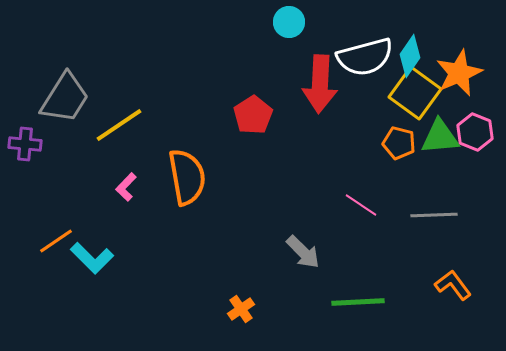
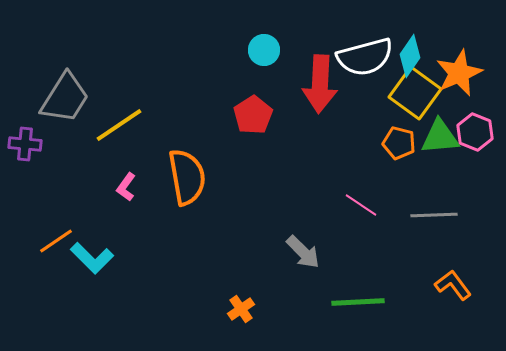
cyan circle: moved 25 px left, 28 px down
pink L-shape: rotated 8 degrees counterclockwise
